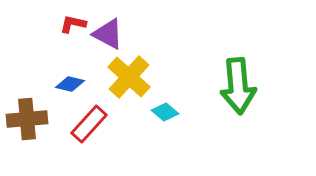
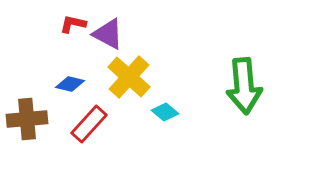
green arrow: moved 6 px right
